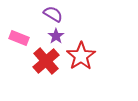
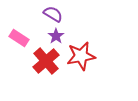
pink rectangle: rotated 12 degrees clockwise
red star: rotated 24 degrees clockwise
